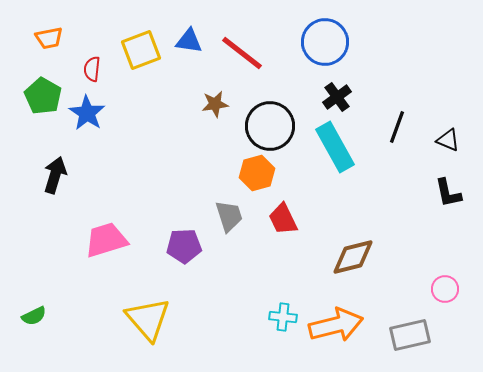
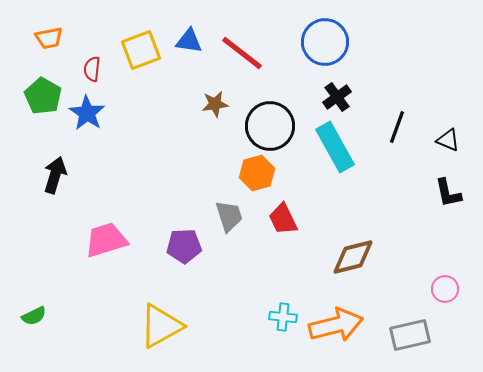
yellow triangle: moved 13 px right, 7 px down; rotated 42 degrees clockwise
